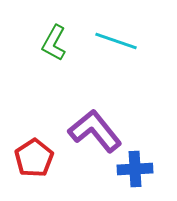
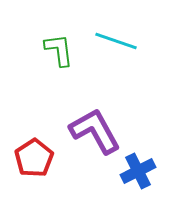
green L-shape: moved 5 px right, 7 px down; rotated 144 degrees clockwise
purple L-shape: rotated 10 degrees clockwise
blue cross: moved 3 px right, 2 px down; rotated 24 degrees counterclockwise
